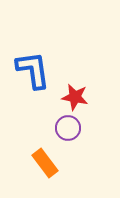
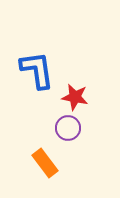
blue L-shape: moved 4 px right
